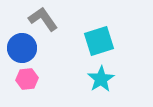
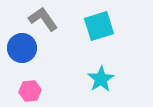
cyan square: moved 15 px up
pink hexagon: moved 3 px right, 12 px down
